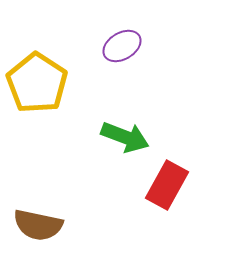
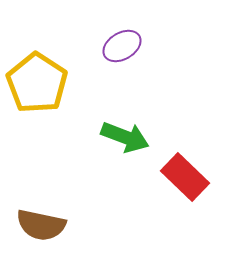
red rectangle: moved 18 px right, 8 px up; rotated 75 degrees counterclockwise
brown semicircle: moved 3 px right
